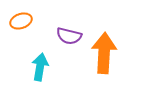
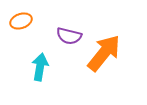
orange arrow: rotated 36 degrees clockwise
